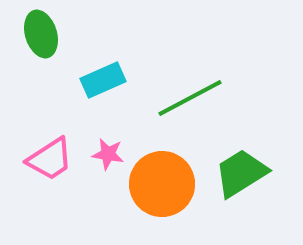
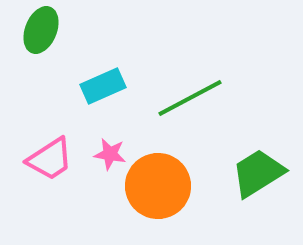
green ellipse: moved 4 px up; rotated 39 degrees clockwise
cyan rectangle: moved 6 px down
pink star: moved 2 px right
green trapezoid: moved 17 px right
orange circle: moved 4 px left, 2 px down
